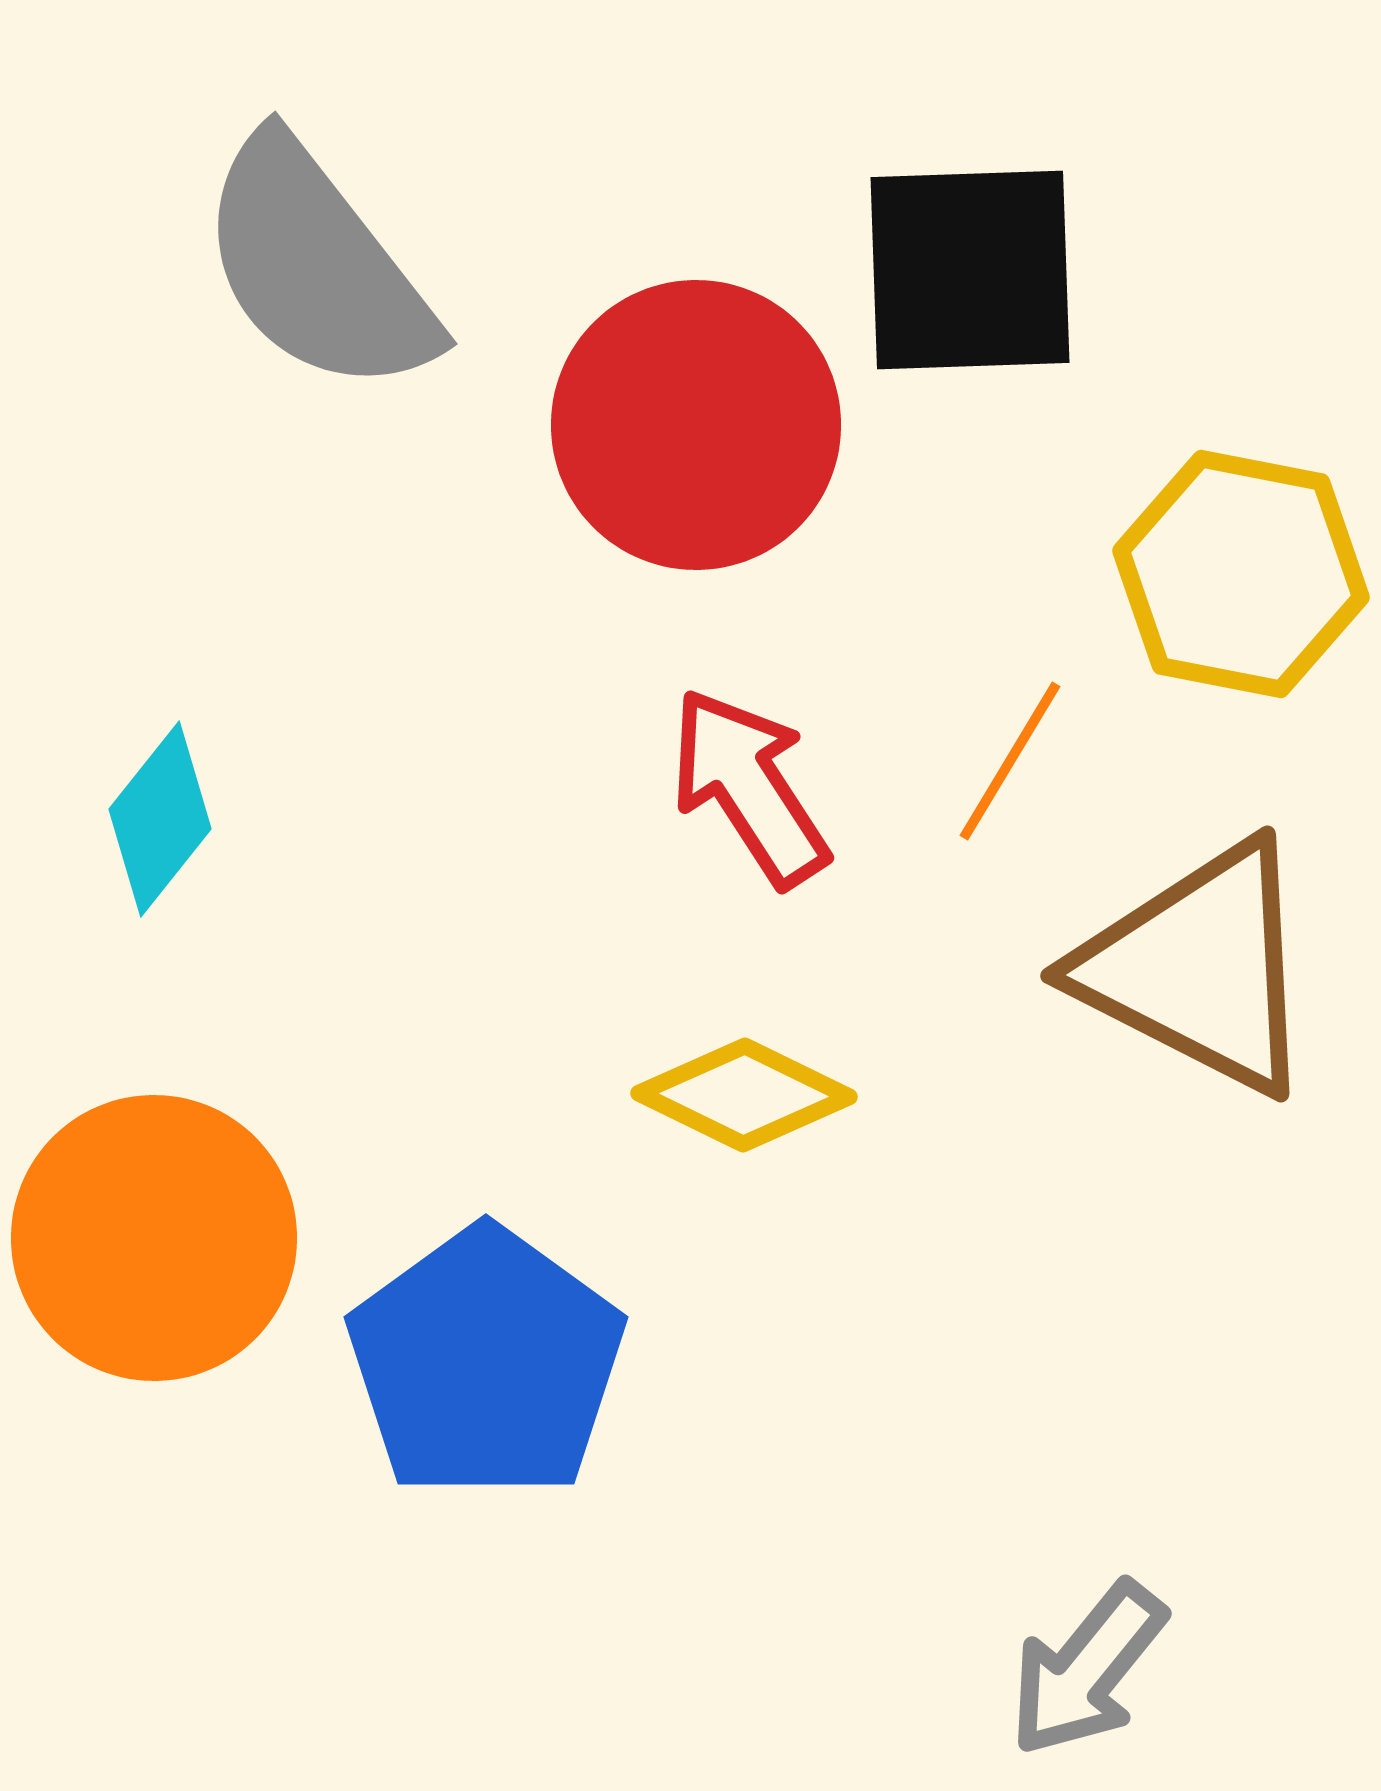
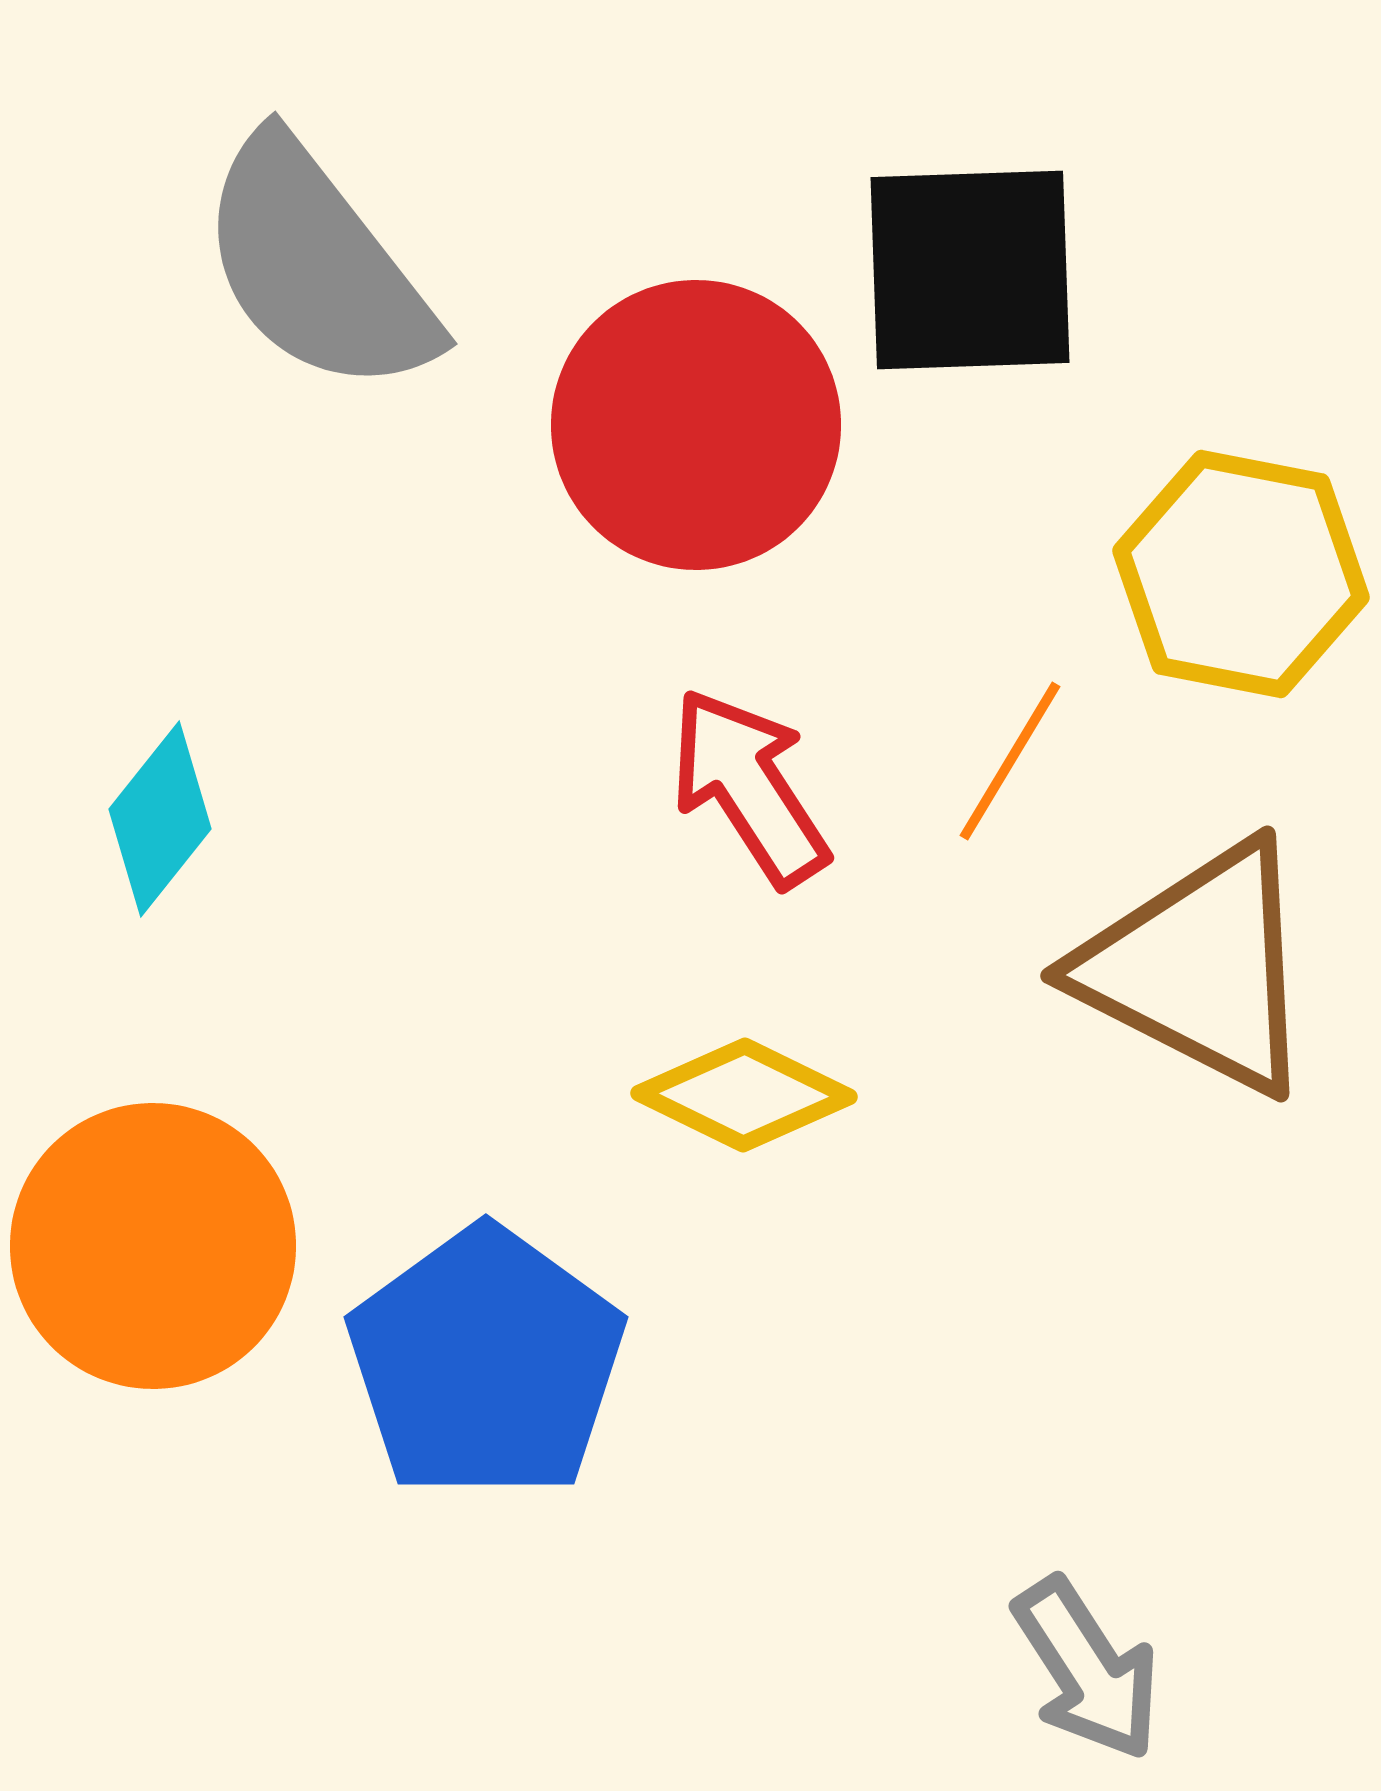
orange circle: moved 1 px left, 8 px down
gray arrow: rotated 72 degrees counterclockwise
